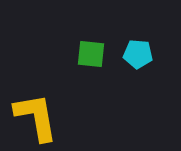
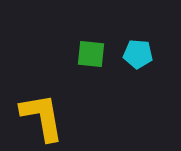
yellow L-shape: moved 6 px right
